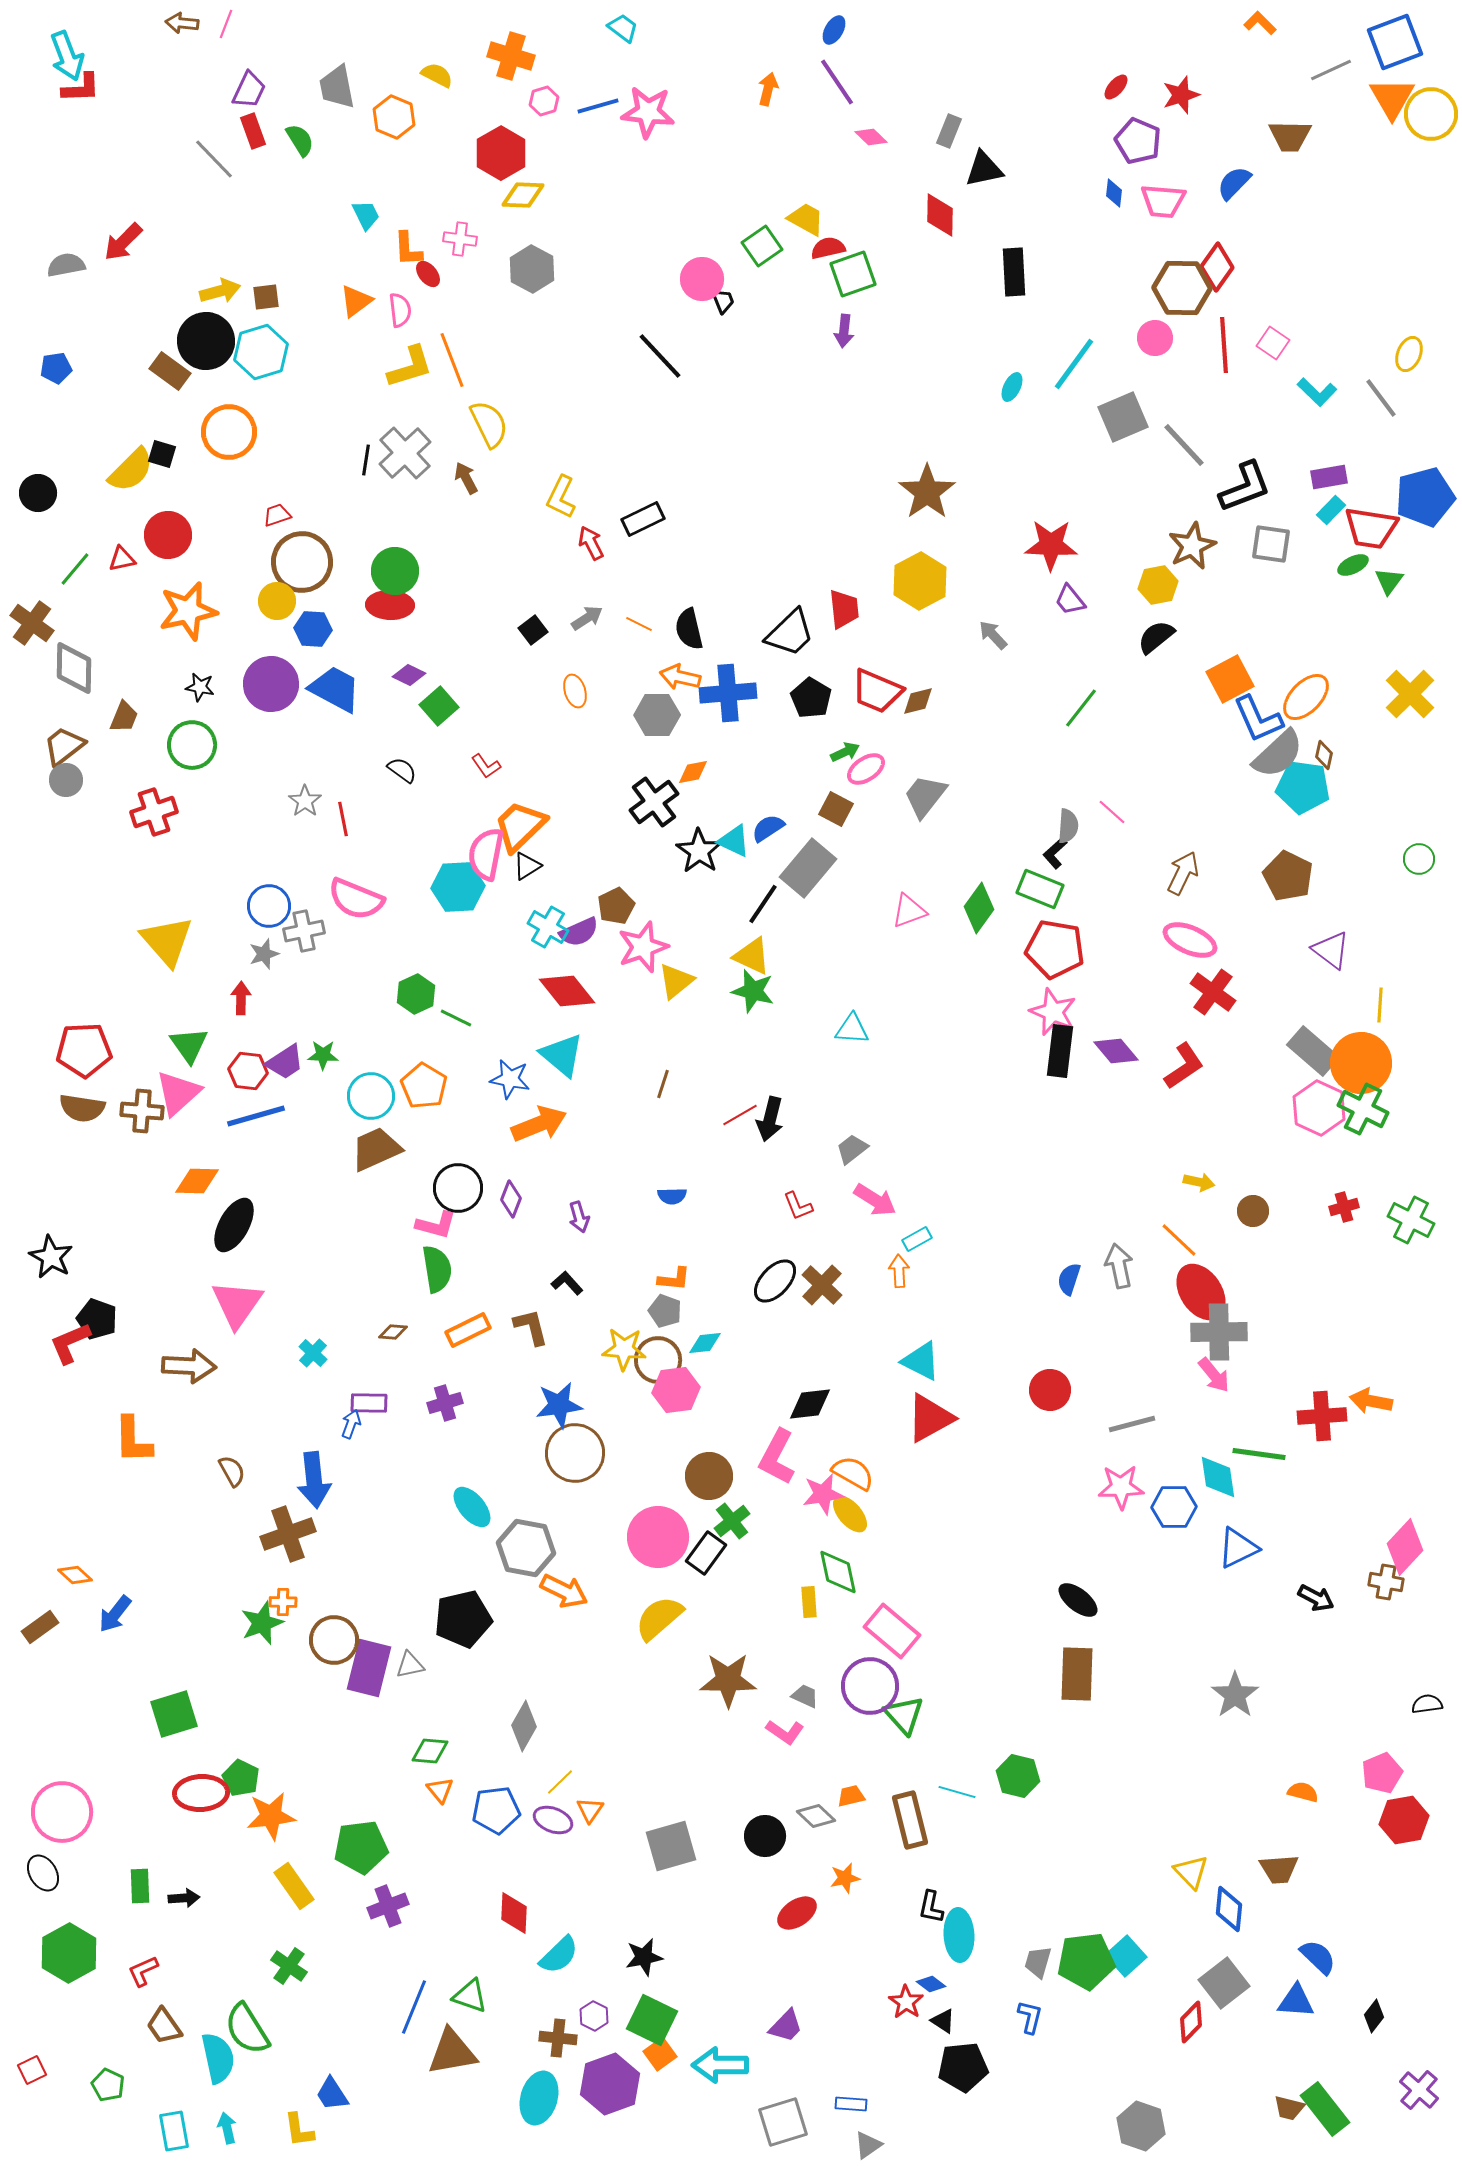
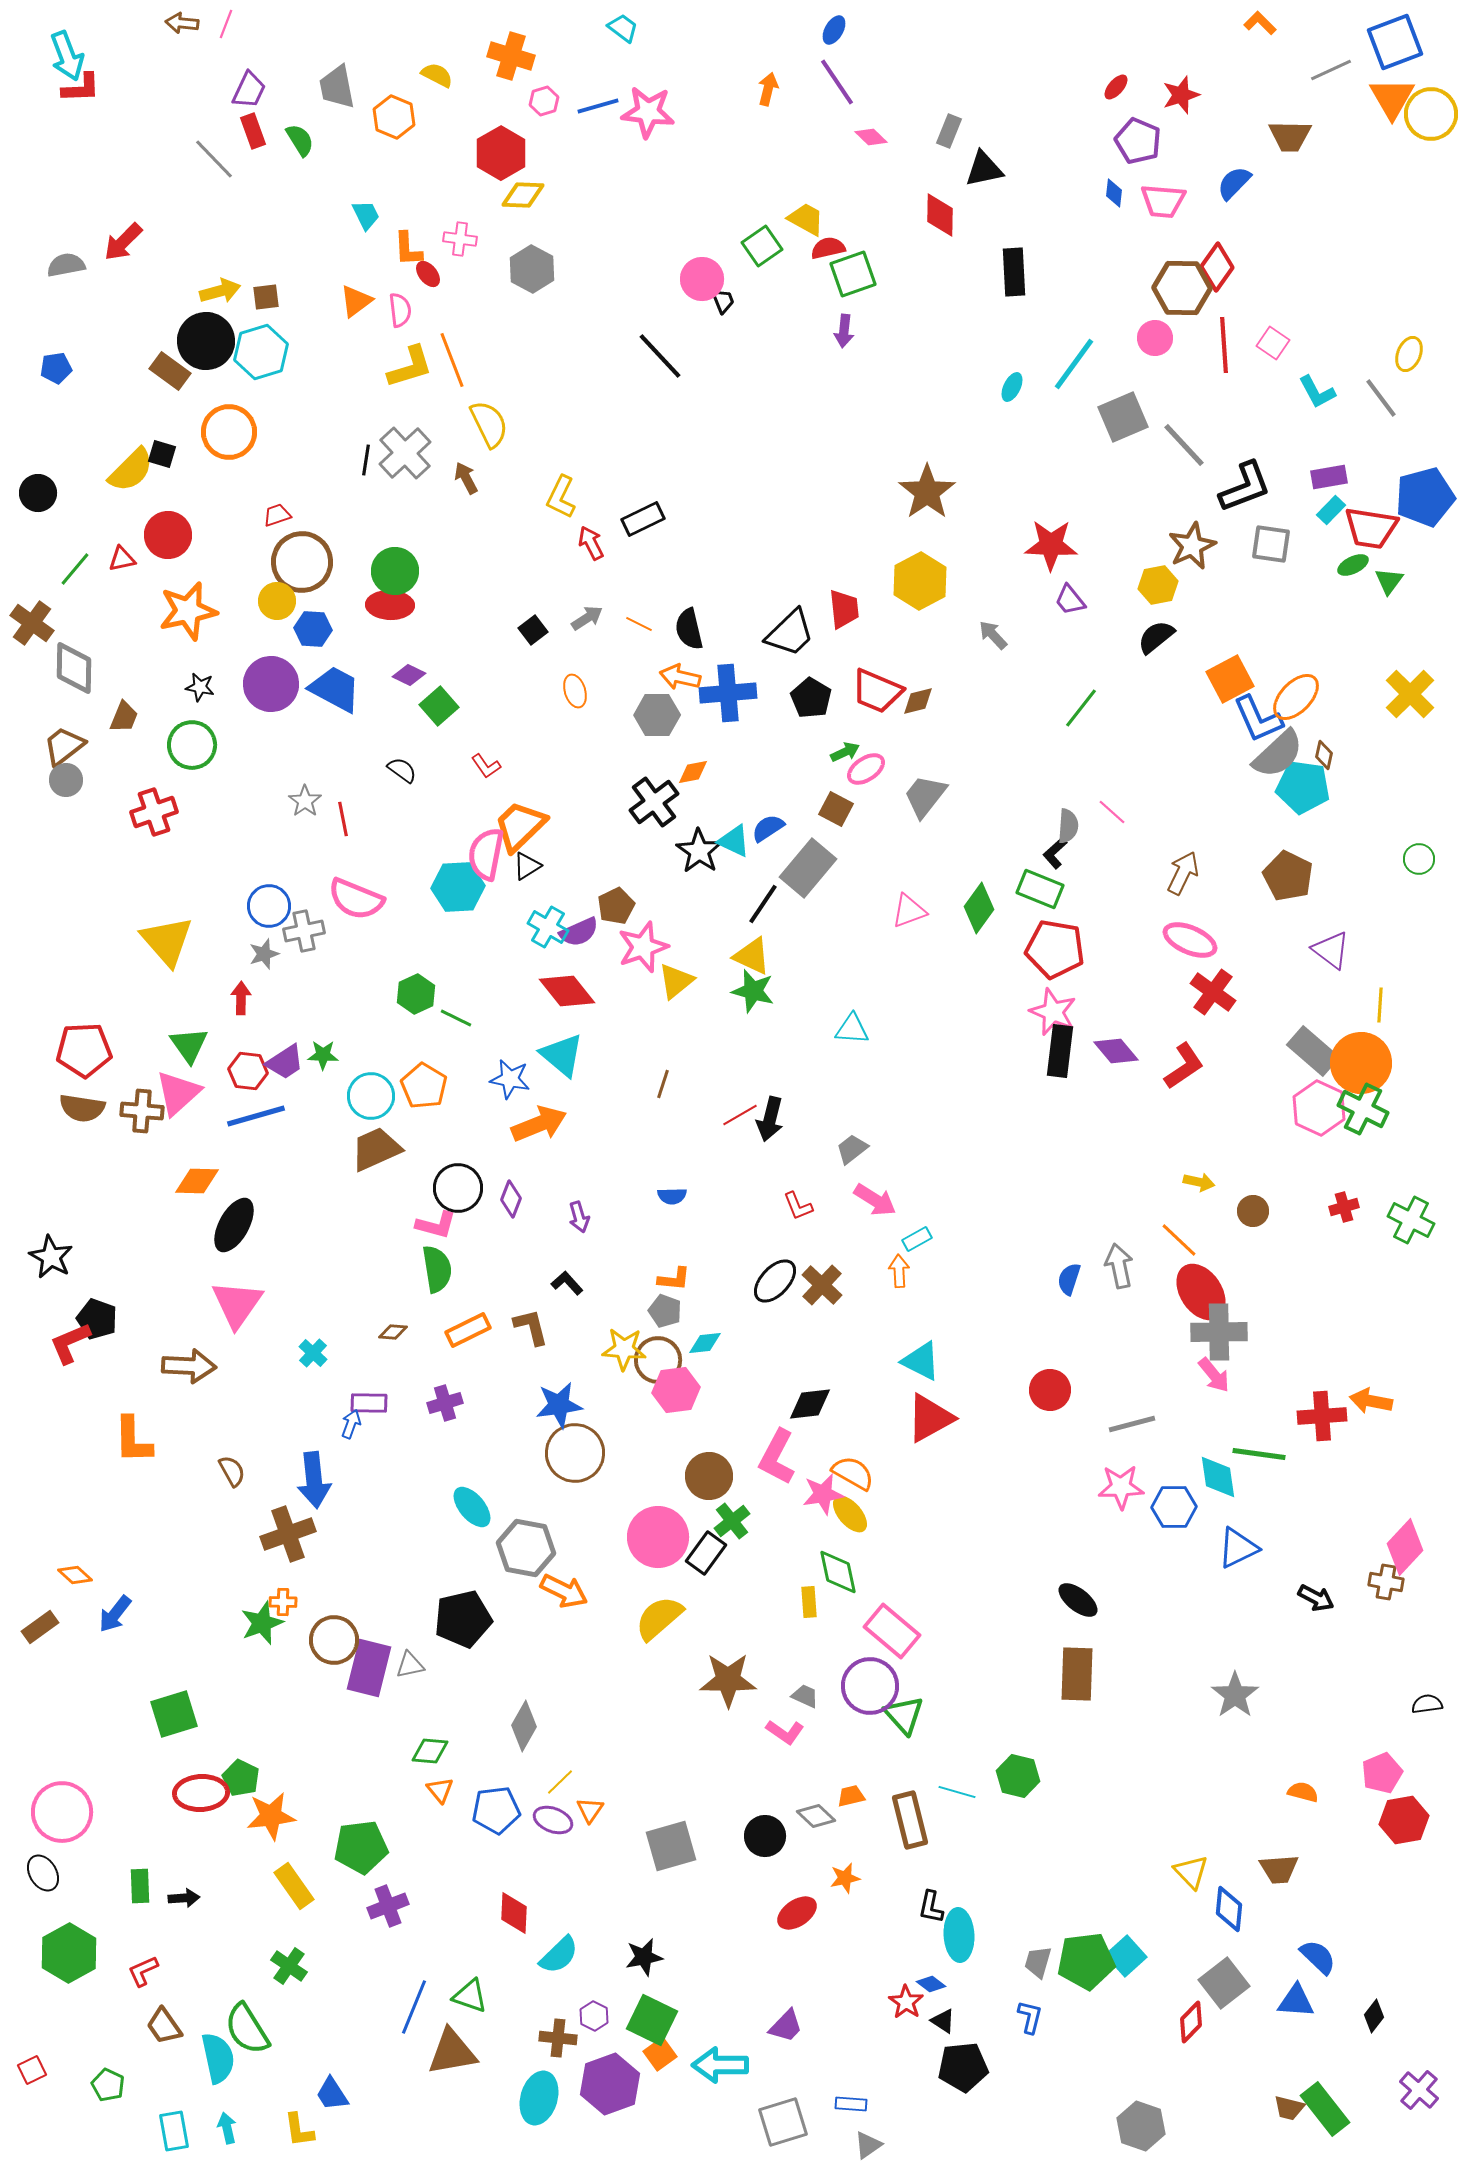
cyan L-shape at (1317, 392): rotated 18 degrees clockwise
orange ellipse at (1306, 697): moved 10 px left
